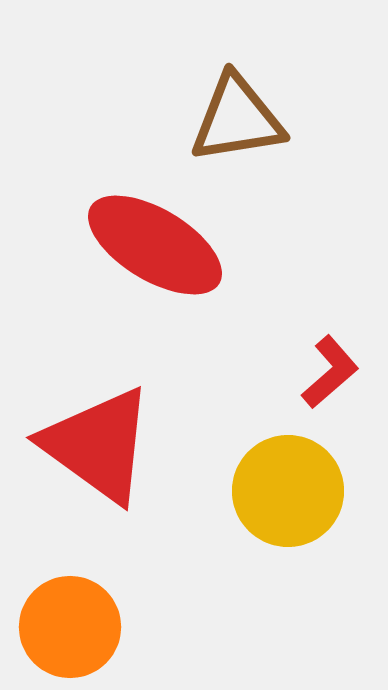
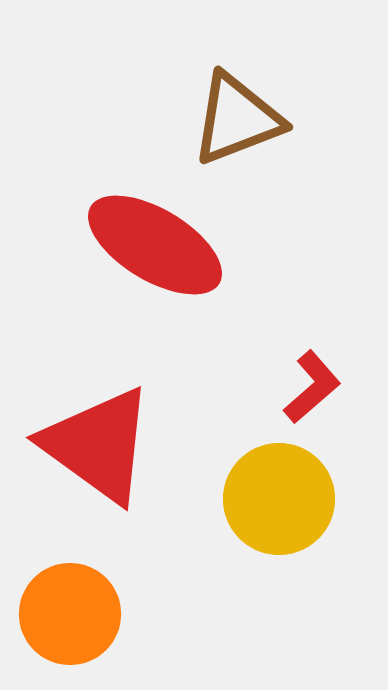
brown triangle: rotated 12 degrees counterclockwise
red L-shape: moved 18 px left, 15 px down
yellow circle: moved 9 px left, 8 px down
orange circle: moved 13 px up
